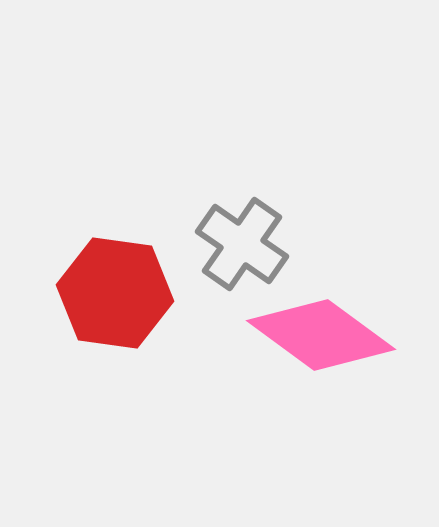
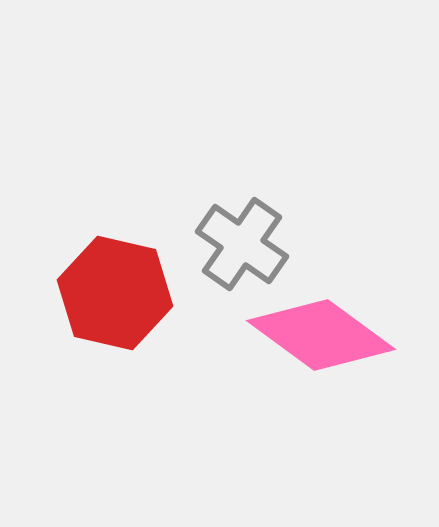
red hexagon: rotated 5 degrees clockwise
